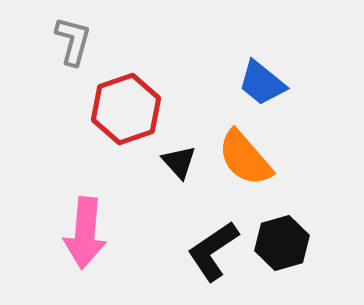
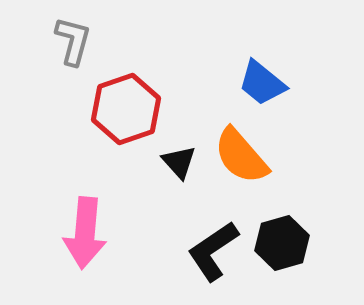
orange semicircle: moved 4 px left, 2 px up
